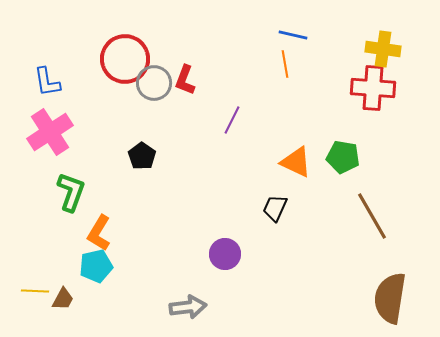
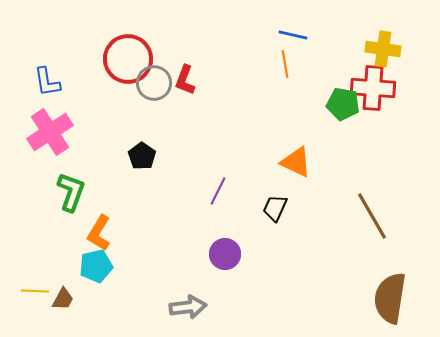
red circle: moved 3 px right
purple line: moved 14 px left, 71 px down
green pentagon: moved 53 px up
